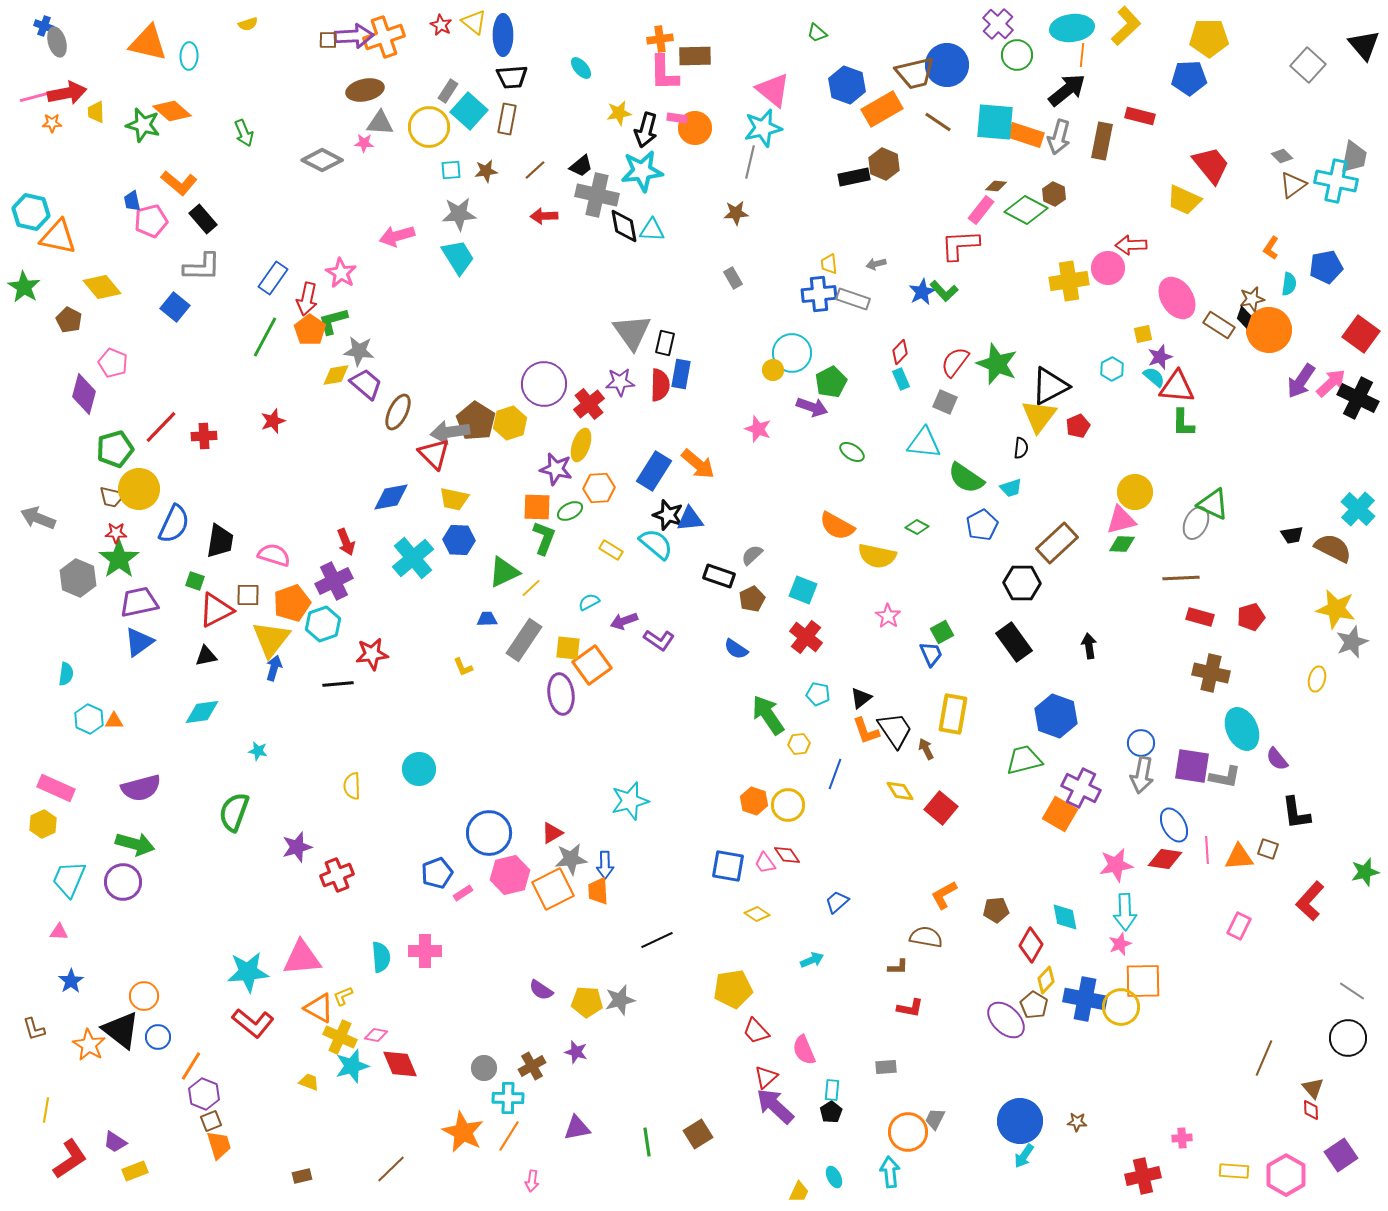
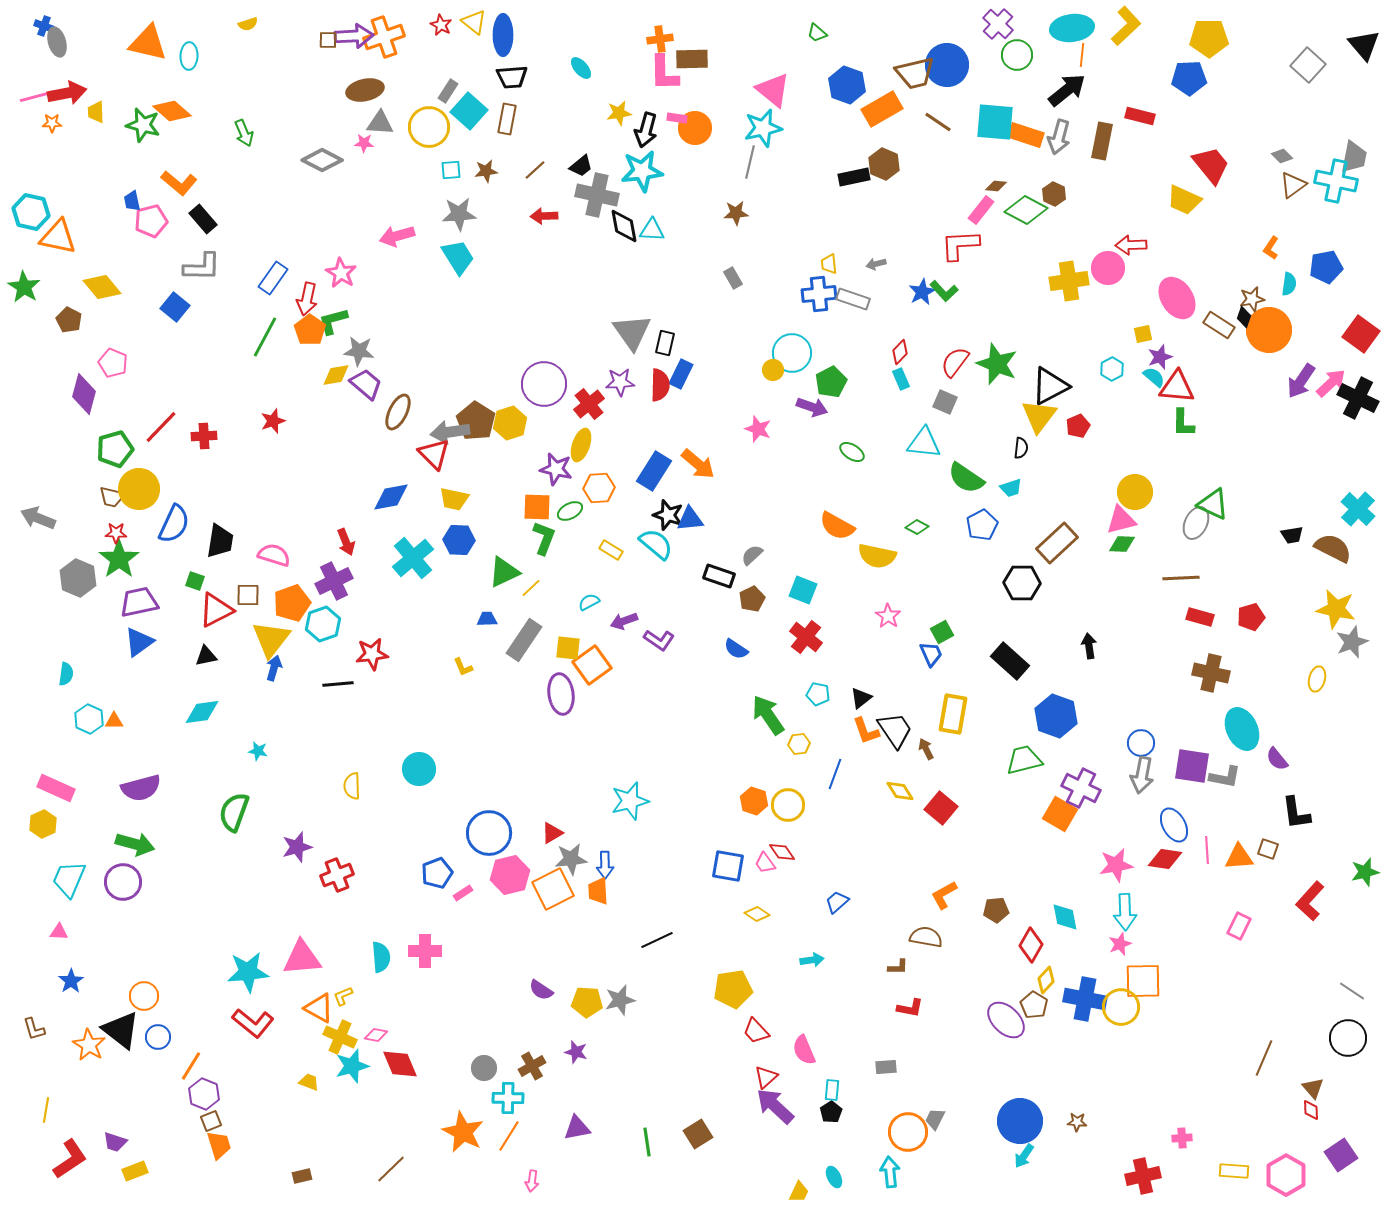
brown rectangle at (695, 56): moved 3 px left, 3 px down
blue rectangle at (681, 374): rotated 16 degrees clockwise
black rectangle at (1014, 642): moved 4 px left, 19 px down; rotated 12 degrees counterclockwise
red diamond at (787, 855): moved 5 px left, 3 px up
cyan arrow at (812, 960): rotated 15 degrees clockwise
purple trapezoid at (115, 1142): rotated 15 degrees counterclockwise
